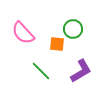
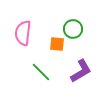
pink semicircle: rotated 50 degrees clockwise
green line: moved 1 px down
